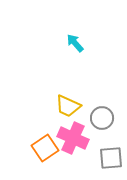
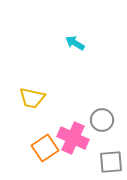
cyan arrow: rotated 18 degrees counterclockwise
yellow trapezoid: moved 36 px left, 8 px up; rotated 12 degrees counterclockwise
gray circle: moved 2 px down
gray square: moved 4 px down
